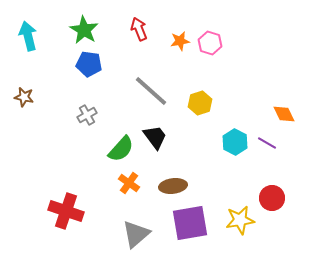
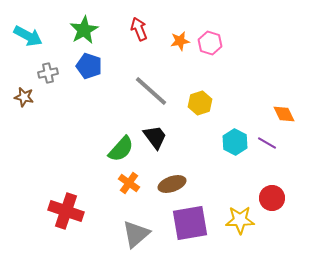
green star: rotated 12 degrees clockwise
cyan arrow: rotated 132 degrees clockwise
blue pentagon: moved 2 px down; rotated 10 degrees clockwise
gray cross: moved 39 px left, 42 px up; rotated 18 degrees clockwise
brown ellipse: moved 1 px left, 2 px up; rotated 12 degrees counterclockwise
yellow star: rotated 8 degrees clockwise
